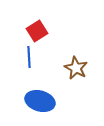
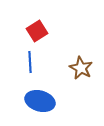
blue line: moved 1 px right, 5 px down
brown star: moved 5 px right
